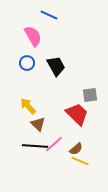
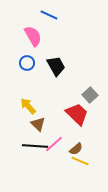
gray square: rotated 35 degrees counterclockwise
